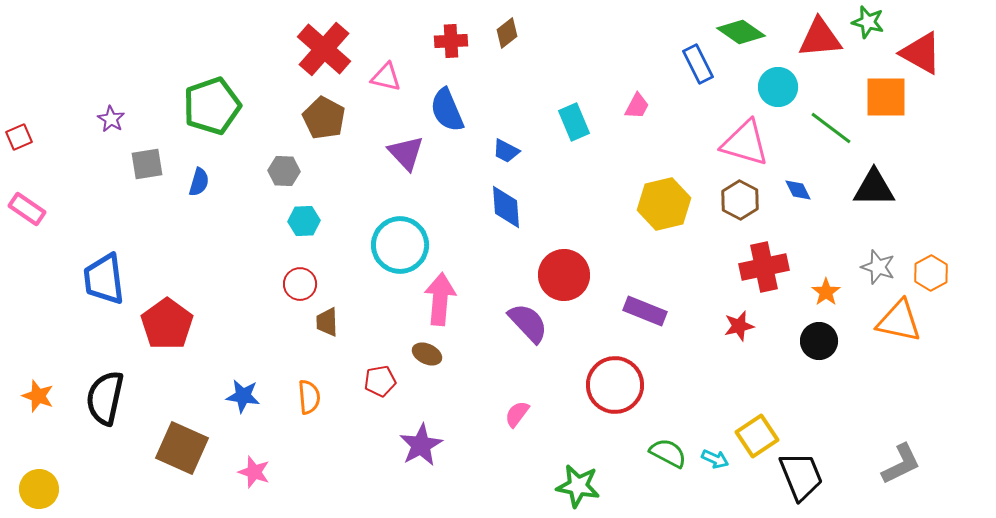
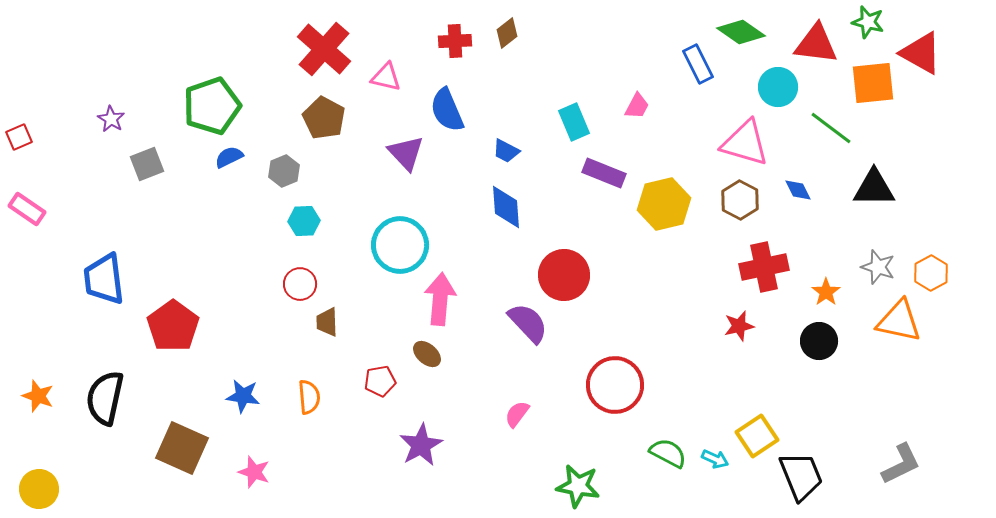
red triangle at (820, 38): moved 4 px left, 6 px down; rotated 12 degrees clockwise
red cross at (451, 41): moved 4 px right
orange square at (886, 97): moved 13 px left, 14 px up; rotated 6 degrees counterclockwise
gray square at (147, 164): rotated 12 degrees counterclockwise
gray hexagon at (284, 171): rotated 24 degrees counterclockwise
blue semicircle at (199, 182): moved 30 px right, 25 px up; rotated 132 degrees counterclockwise
purple rectangle at (645, 311): moved 41 px left, 138 px up
red pentagon at (167, 324): moved 6 px right, 2 px down
brown ellipse at (427, 354): rotated 16 degrees clockwise
